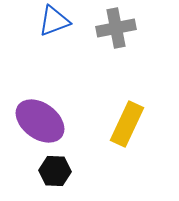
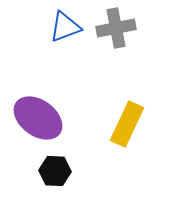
blue triangle: moved 11 px right, 6 px down
purple ellipse: moved 2 px left, 3 px up
